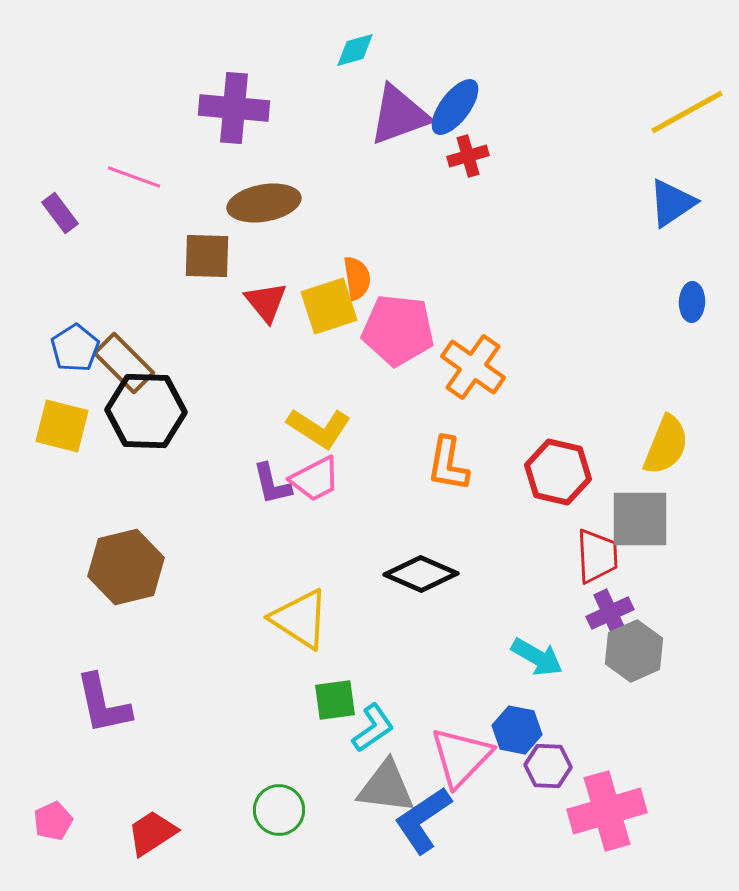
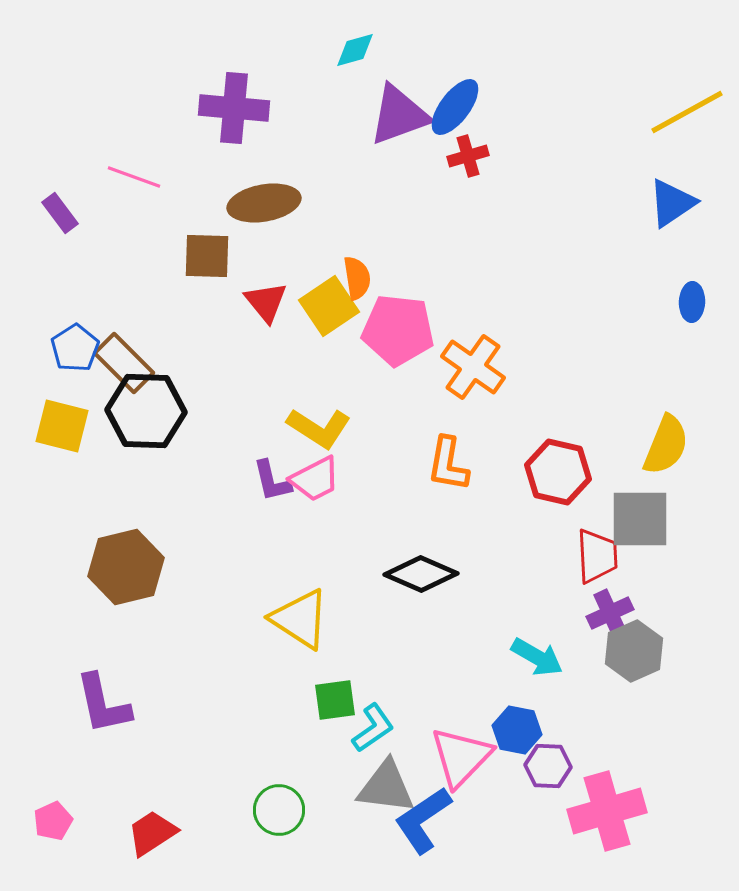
yellow square at (329, 306): rotated 16 degrees counterclockwise
purple L-shape at (272, 484): moved 3 px up
